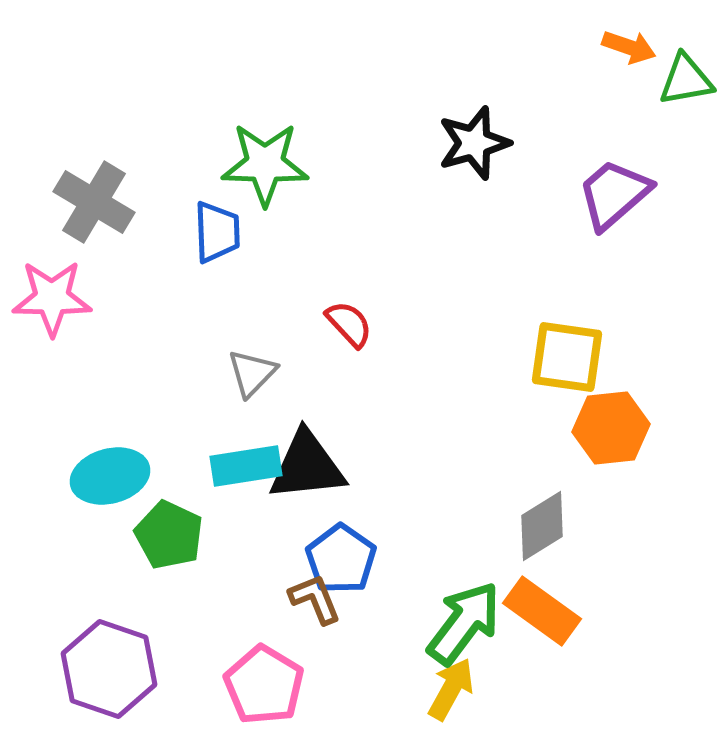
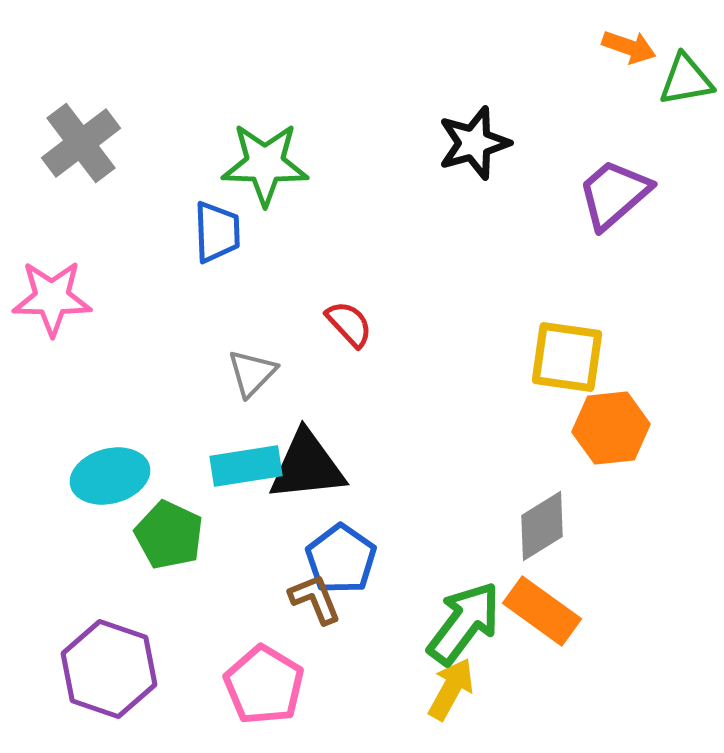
gray cross: moved 13 px left, 59 px up; rotated 22 degrees clockwise
